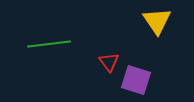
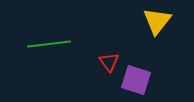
yellow triangle: rotated 12 degrees clockwise
